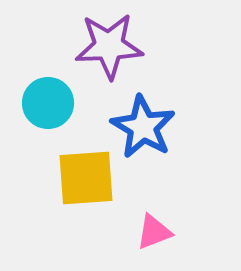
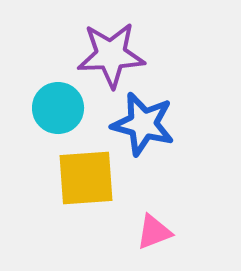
purple star: moved 2 px right, 9 px down
cyan circle: moved 10 px right, 5 px down
blue star: moved 3 px up; rotated 16 degrees counterclockwise
